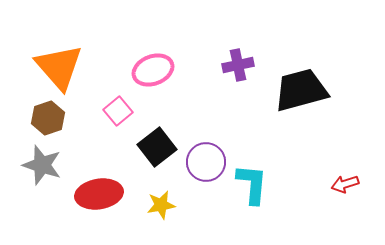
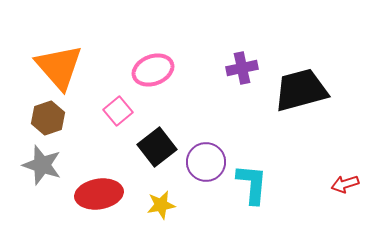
purple cross: moved 4 px right, 3 px down
